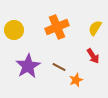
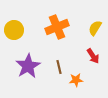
brown line: rotated 48 degrees clockwise
orange star: rotated 16 degrees clockwise
